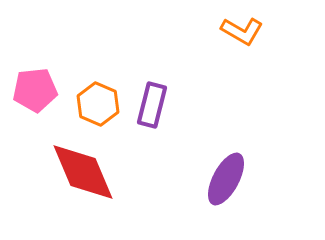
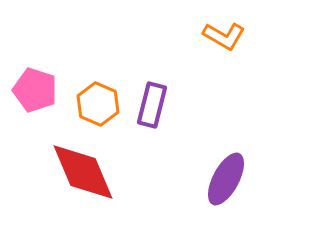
orange L-shape: moved 18 px left, 5 px down
pink pentagon: rotated 24 degrees clockwise
